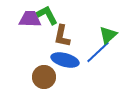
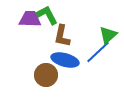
brown circle: moved 2 px right, 2 px up
